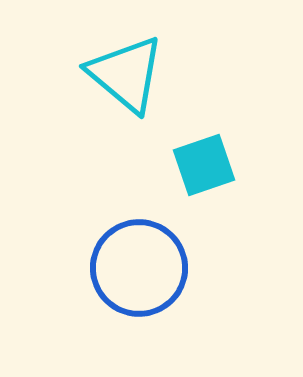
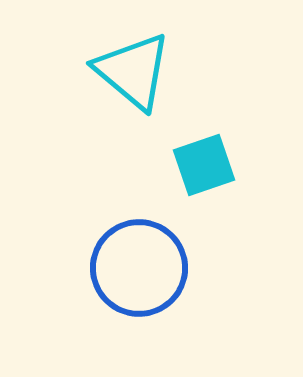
cyan triangle: moved 7 px right, 3 px up
